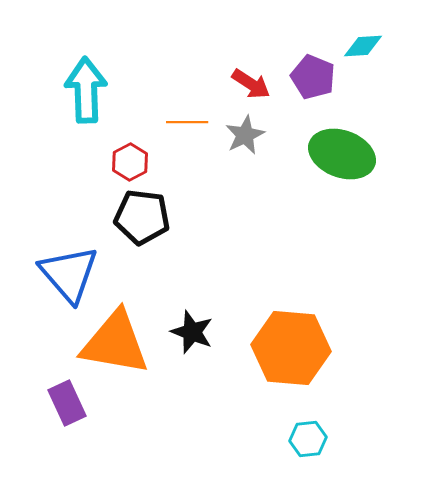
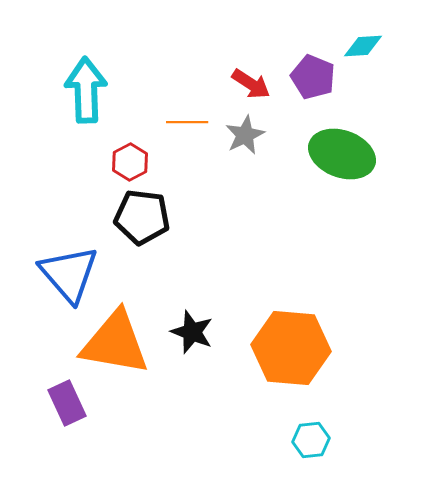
cyan hexagon: moved 3 px right, 1 px down
